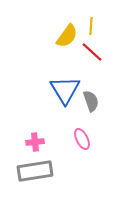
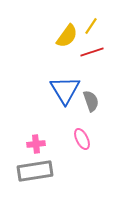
yellow line: rotated 30 degrees clockwise
red line: rotated 60 degrees counterclockwise
pink cross: moved 1 px right, 2 px down
